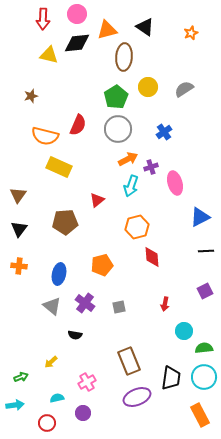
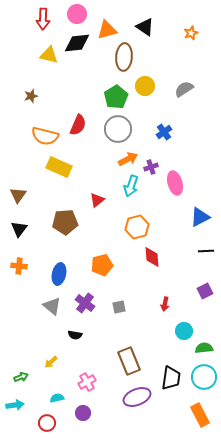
yellow circle at (148, 87): moved 3 px left, 1 px up
